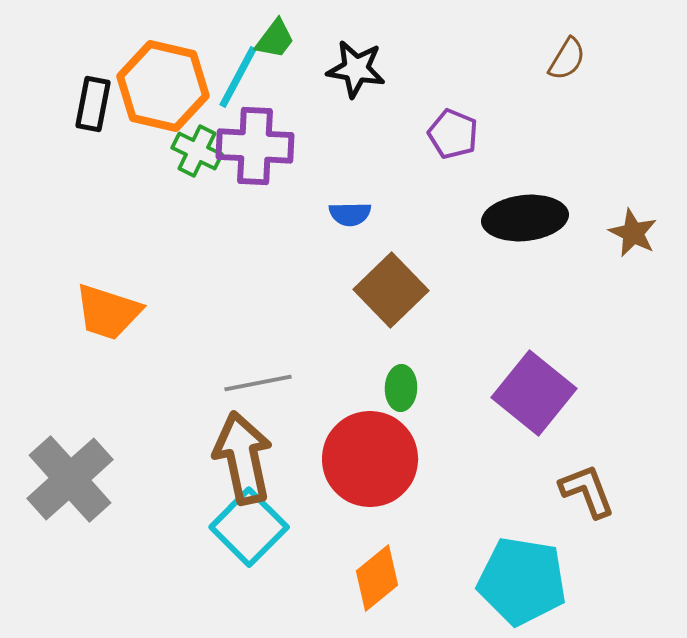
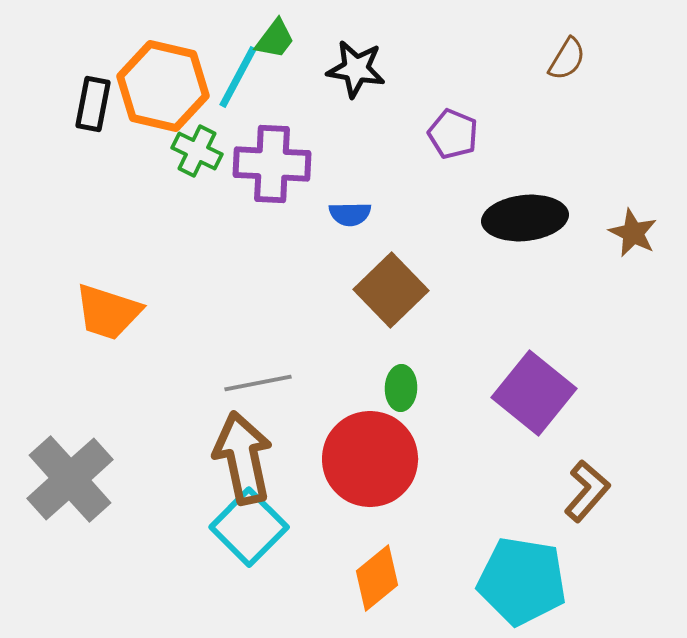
purple cross: moved 17 px right, 18 px down
brown L-shape: rotated 62 degrees clockwise
